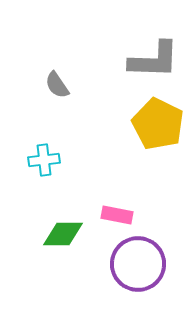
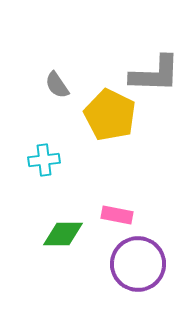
gray L-shape: moved 1 px right, 14 px down
yellow pentagon: moved 48 px left, 9 px up
